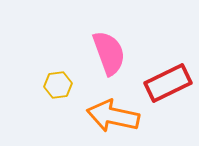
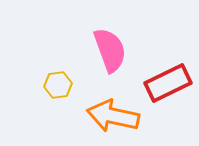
pink semicircle: moved 1 px right, 3 px up
